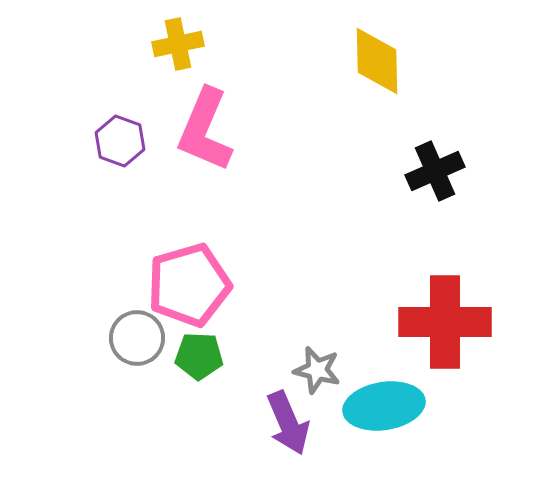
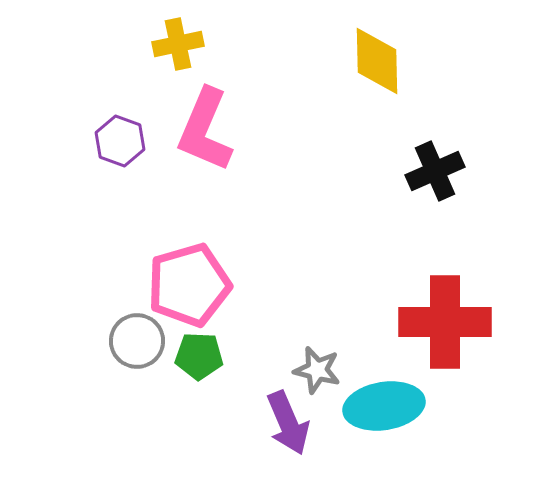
gray circle: moved 3 px down
